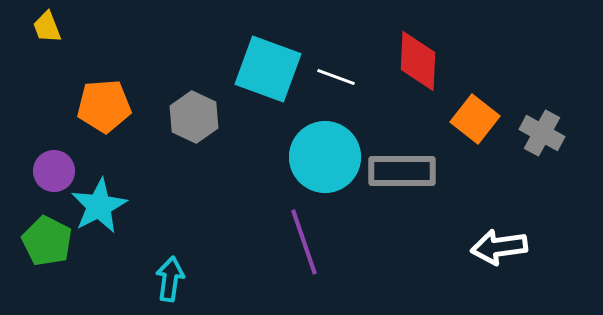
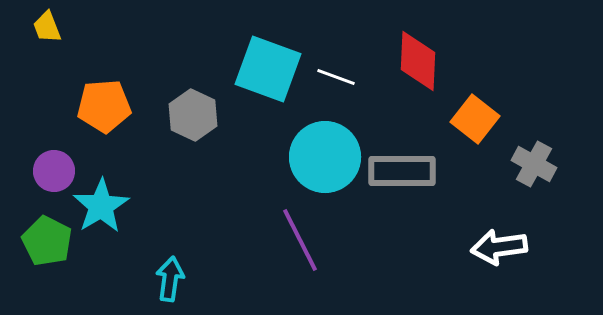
gray hexagon: moved 1 px left, 2 px up
gray cross: moved 8 px left, 31 px down
cyan star: moved 2 px right; rotated 4 degrees counterclockwise
purple line: moved 4 px left, 2 px up; rotated 8 degrees counterclockwise
